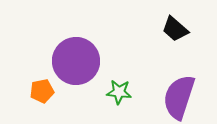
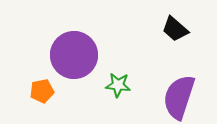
purple circle: moved 2 px left, 6 px up
green star: moved 1 px left, 7 px up
